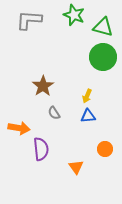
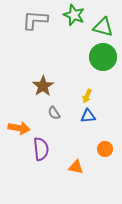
gray L-shape: moved 6 px right
orange triangle: rotated 42 degrees counterclockwise
